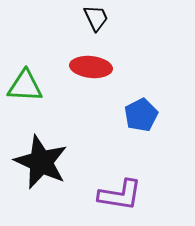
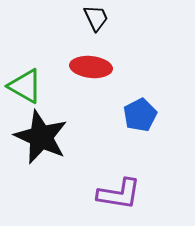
green triangle: rotated 27 degrees clockwise
blue pentagon: moved 1 px left
black star: moved 25 px up
purple L-shape: moved 1 px left, 1 px up
